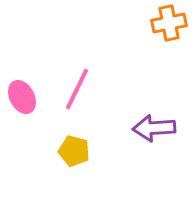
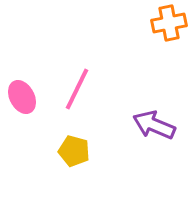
purple arrow: moved 3 px up; rotated 27 degrees clockwise
